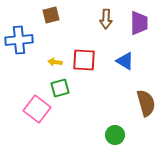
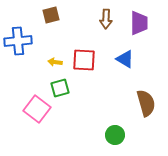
blue cross: moved 1 px left, 1 px down
blue triangle: moved 2 px up
